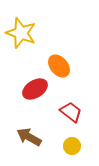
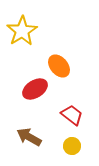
yellow star: moved 1 px right, 2 px up; rotated 20 degrees clockwise
red trapezoid: moved 1 px right, 3 px down
